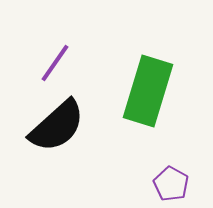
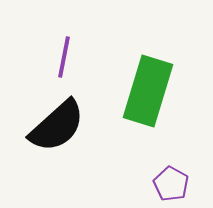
purple line: moved 9 px right, 6 px up; rotated 24 degrees counterclockwise
